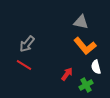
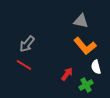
gray triangle: moved 1 px up
